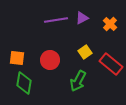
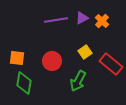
orange cross: moved 8 px left, 3 px up
red circle: moved 2 px right, 1 px down
